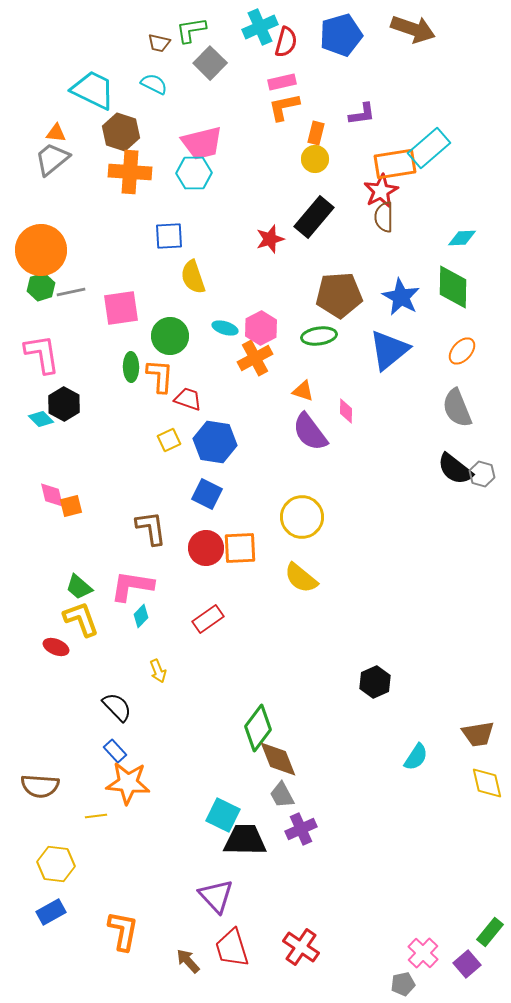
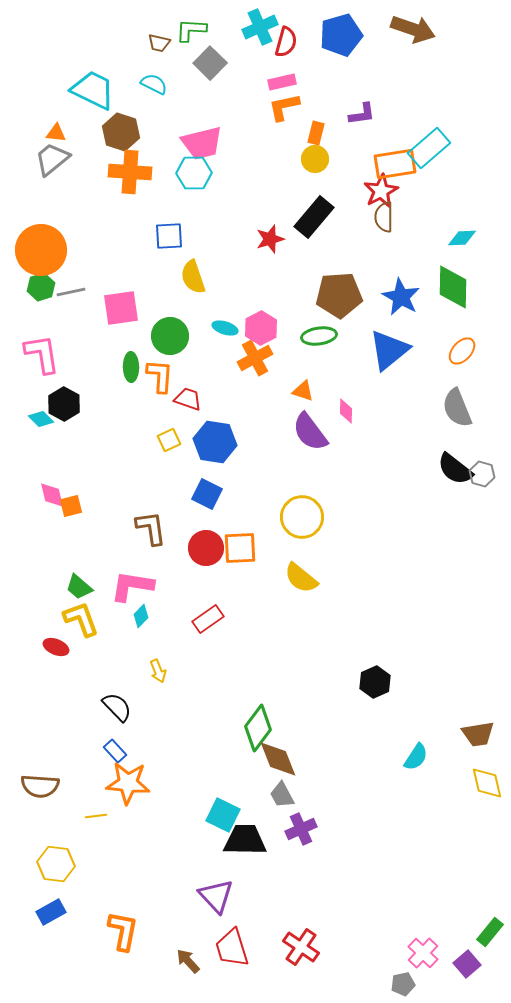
green L-shape at (191, 30): rotated 12 degrees clockwise
